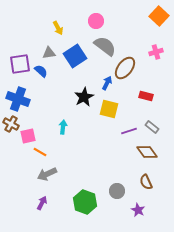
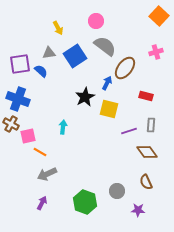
black star: moved 1 px right
gray rectangle: moved 1 px left, 2 px up; rotated 56 degrees clockwise
purple star: rotated 24 degrees counterclockwise
